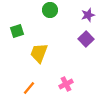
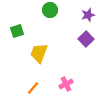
orange line: moved 4 px right
